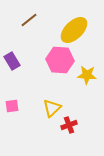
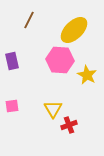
brown line: rotated 24 degrees counterclockwise
purple rectangle: rotated 18 degrees clockwise
yellow star: rotated 24 degrees clockwise
yellow triangle: moved 1 px right, 1 px down; rotated 18 degrees counterclockwise
